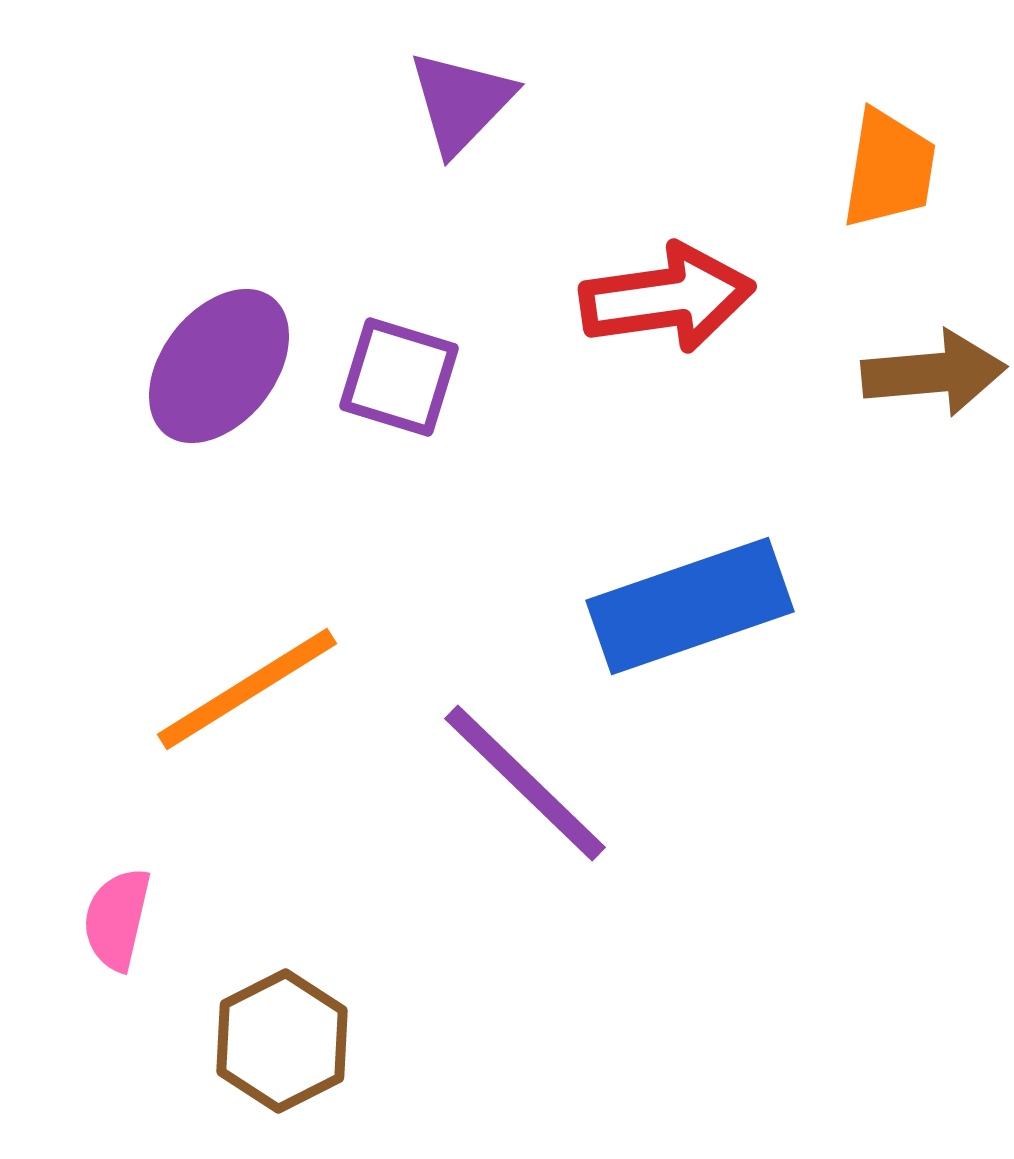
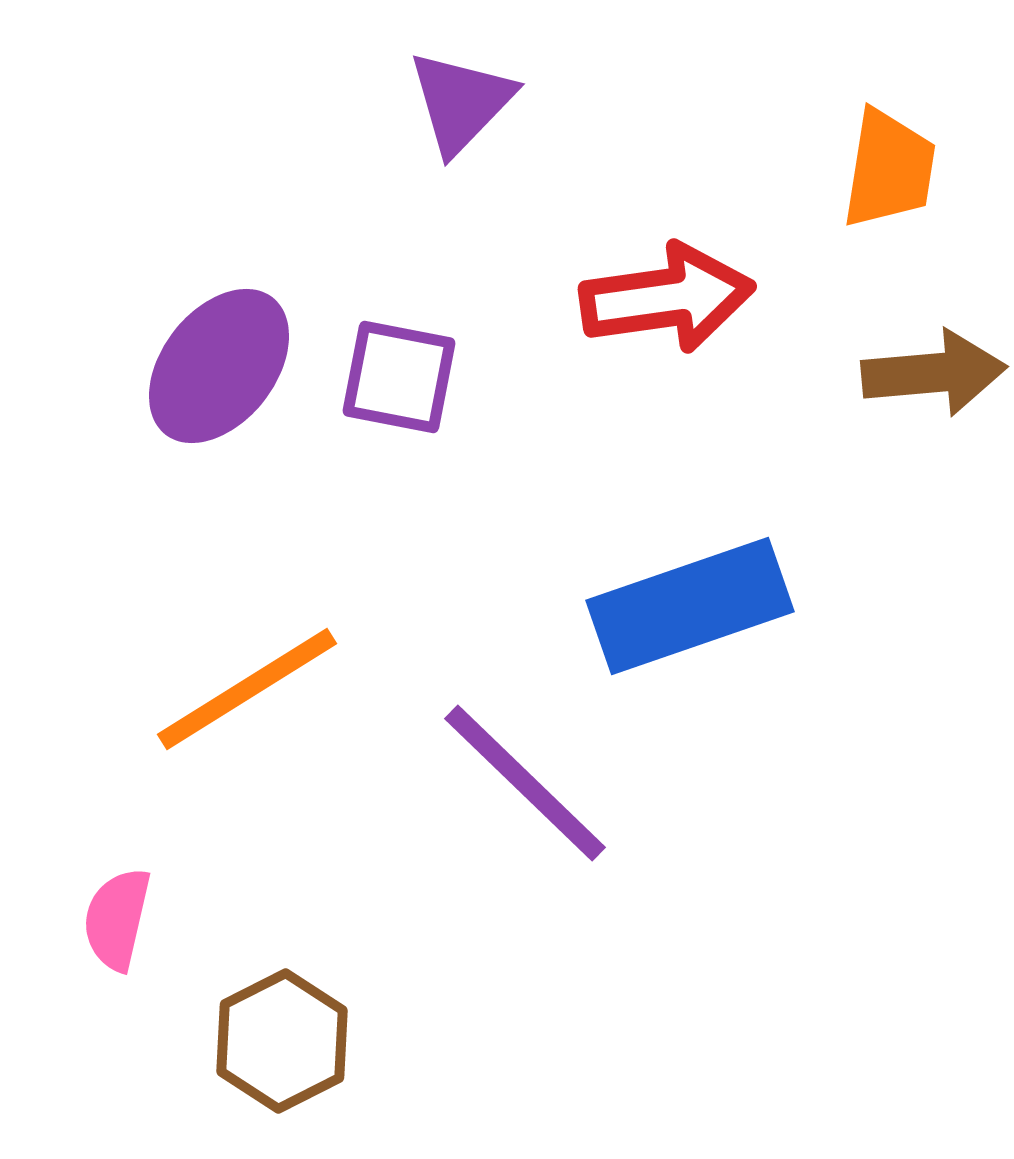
purple square: rotated 6 degrees counterclockwise
